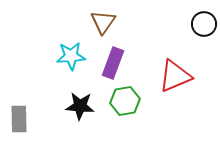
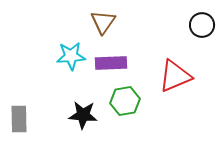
black circle: moved 2 px left, 1 px down
purple rectangle: moved 2 px left; rotated 68 degrees clockwise
black star: moved 3 px right, 9 px down
